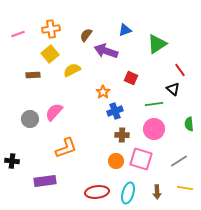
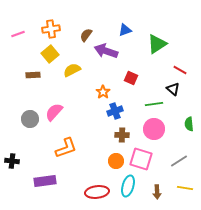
red line: rotated 24 degrees counterclockwise
cyan ellipse: moved 7 px up
